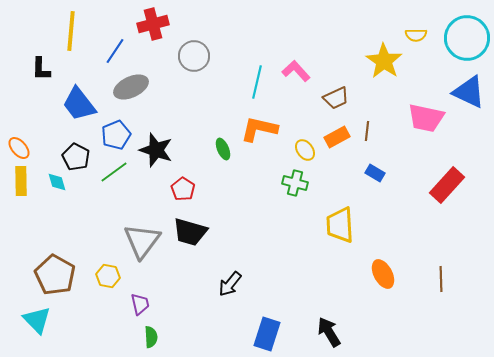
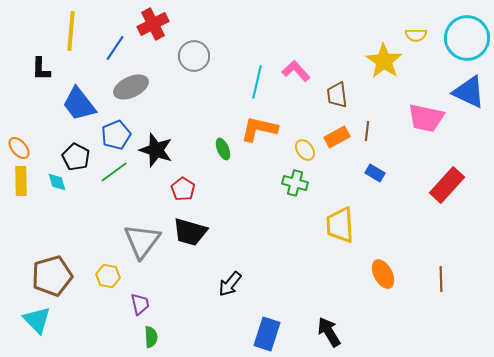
red cross at (153, 24): rotated 12 degrees counterclockwise
blue line at (115, 51): moved 3 px up
brown trapezoid at (336, 98): moved 1 px right, 3 px up; rotated 108 degrees clockwise
brown pentagon at (55, 275): moved 3 px left, 1 px down; rotated 27 degrees clockwise
